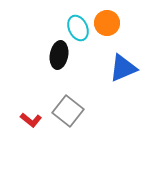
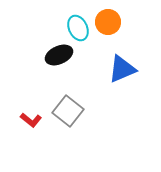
orange circle: moved 1 px right, 1 px up
black ellipse: rotated 56 degrees clockwise
blue triangle: moved 1 px left, 1 px down
